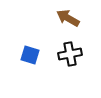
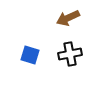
brown arrow: rotated 55 degrees counterclockwise
